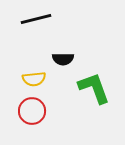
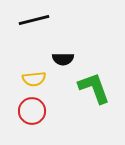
black line: moved 2 px left, 1 px down
